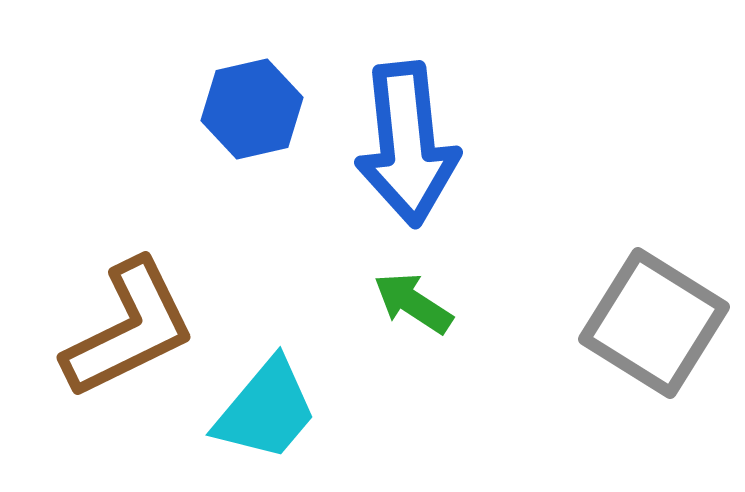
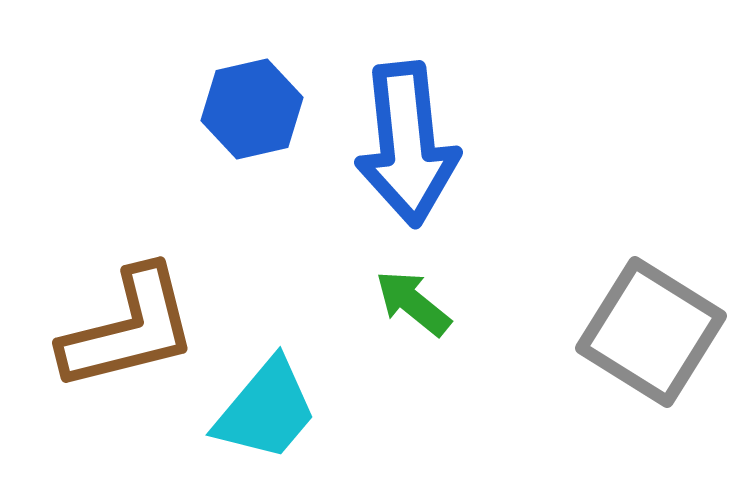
green arrow: rotated 6 degrees clockwise
gray square: moved 3 px left, 9 px down
brown L-shape: rotated 12 degrees clockwise
